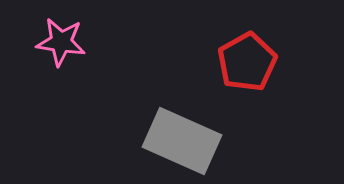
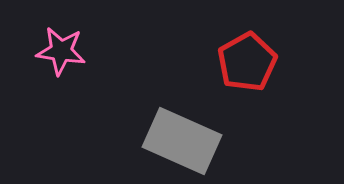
pink star: moved 9 px down
